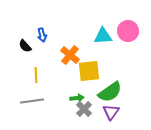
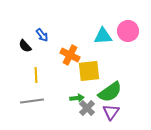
blue arrow: rotated 24 degrees counterclockwise
orange cross: rotated 12 degrees counterclockwise
gray cross: moved 3 px right, 1 px up
